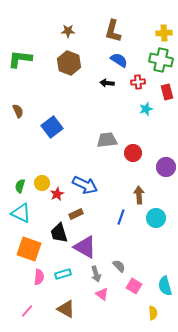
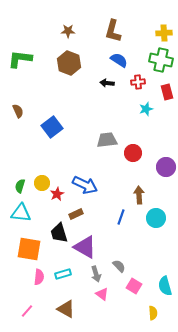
cyan triangle: rotated 20 degrees counterclockwise
orange square: rotated 10 degrees counterclockwise
